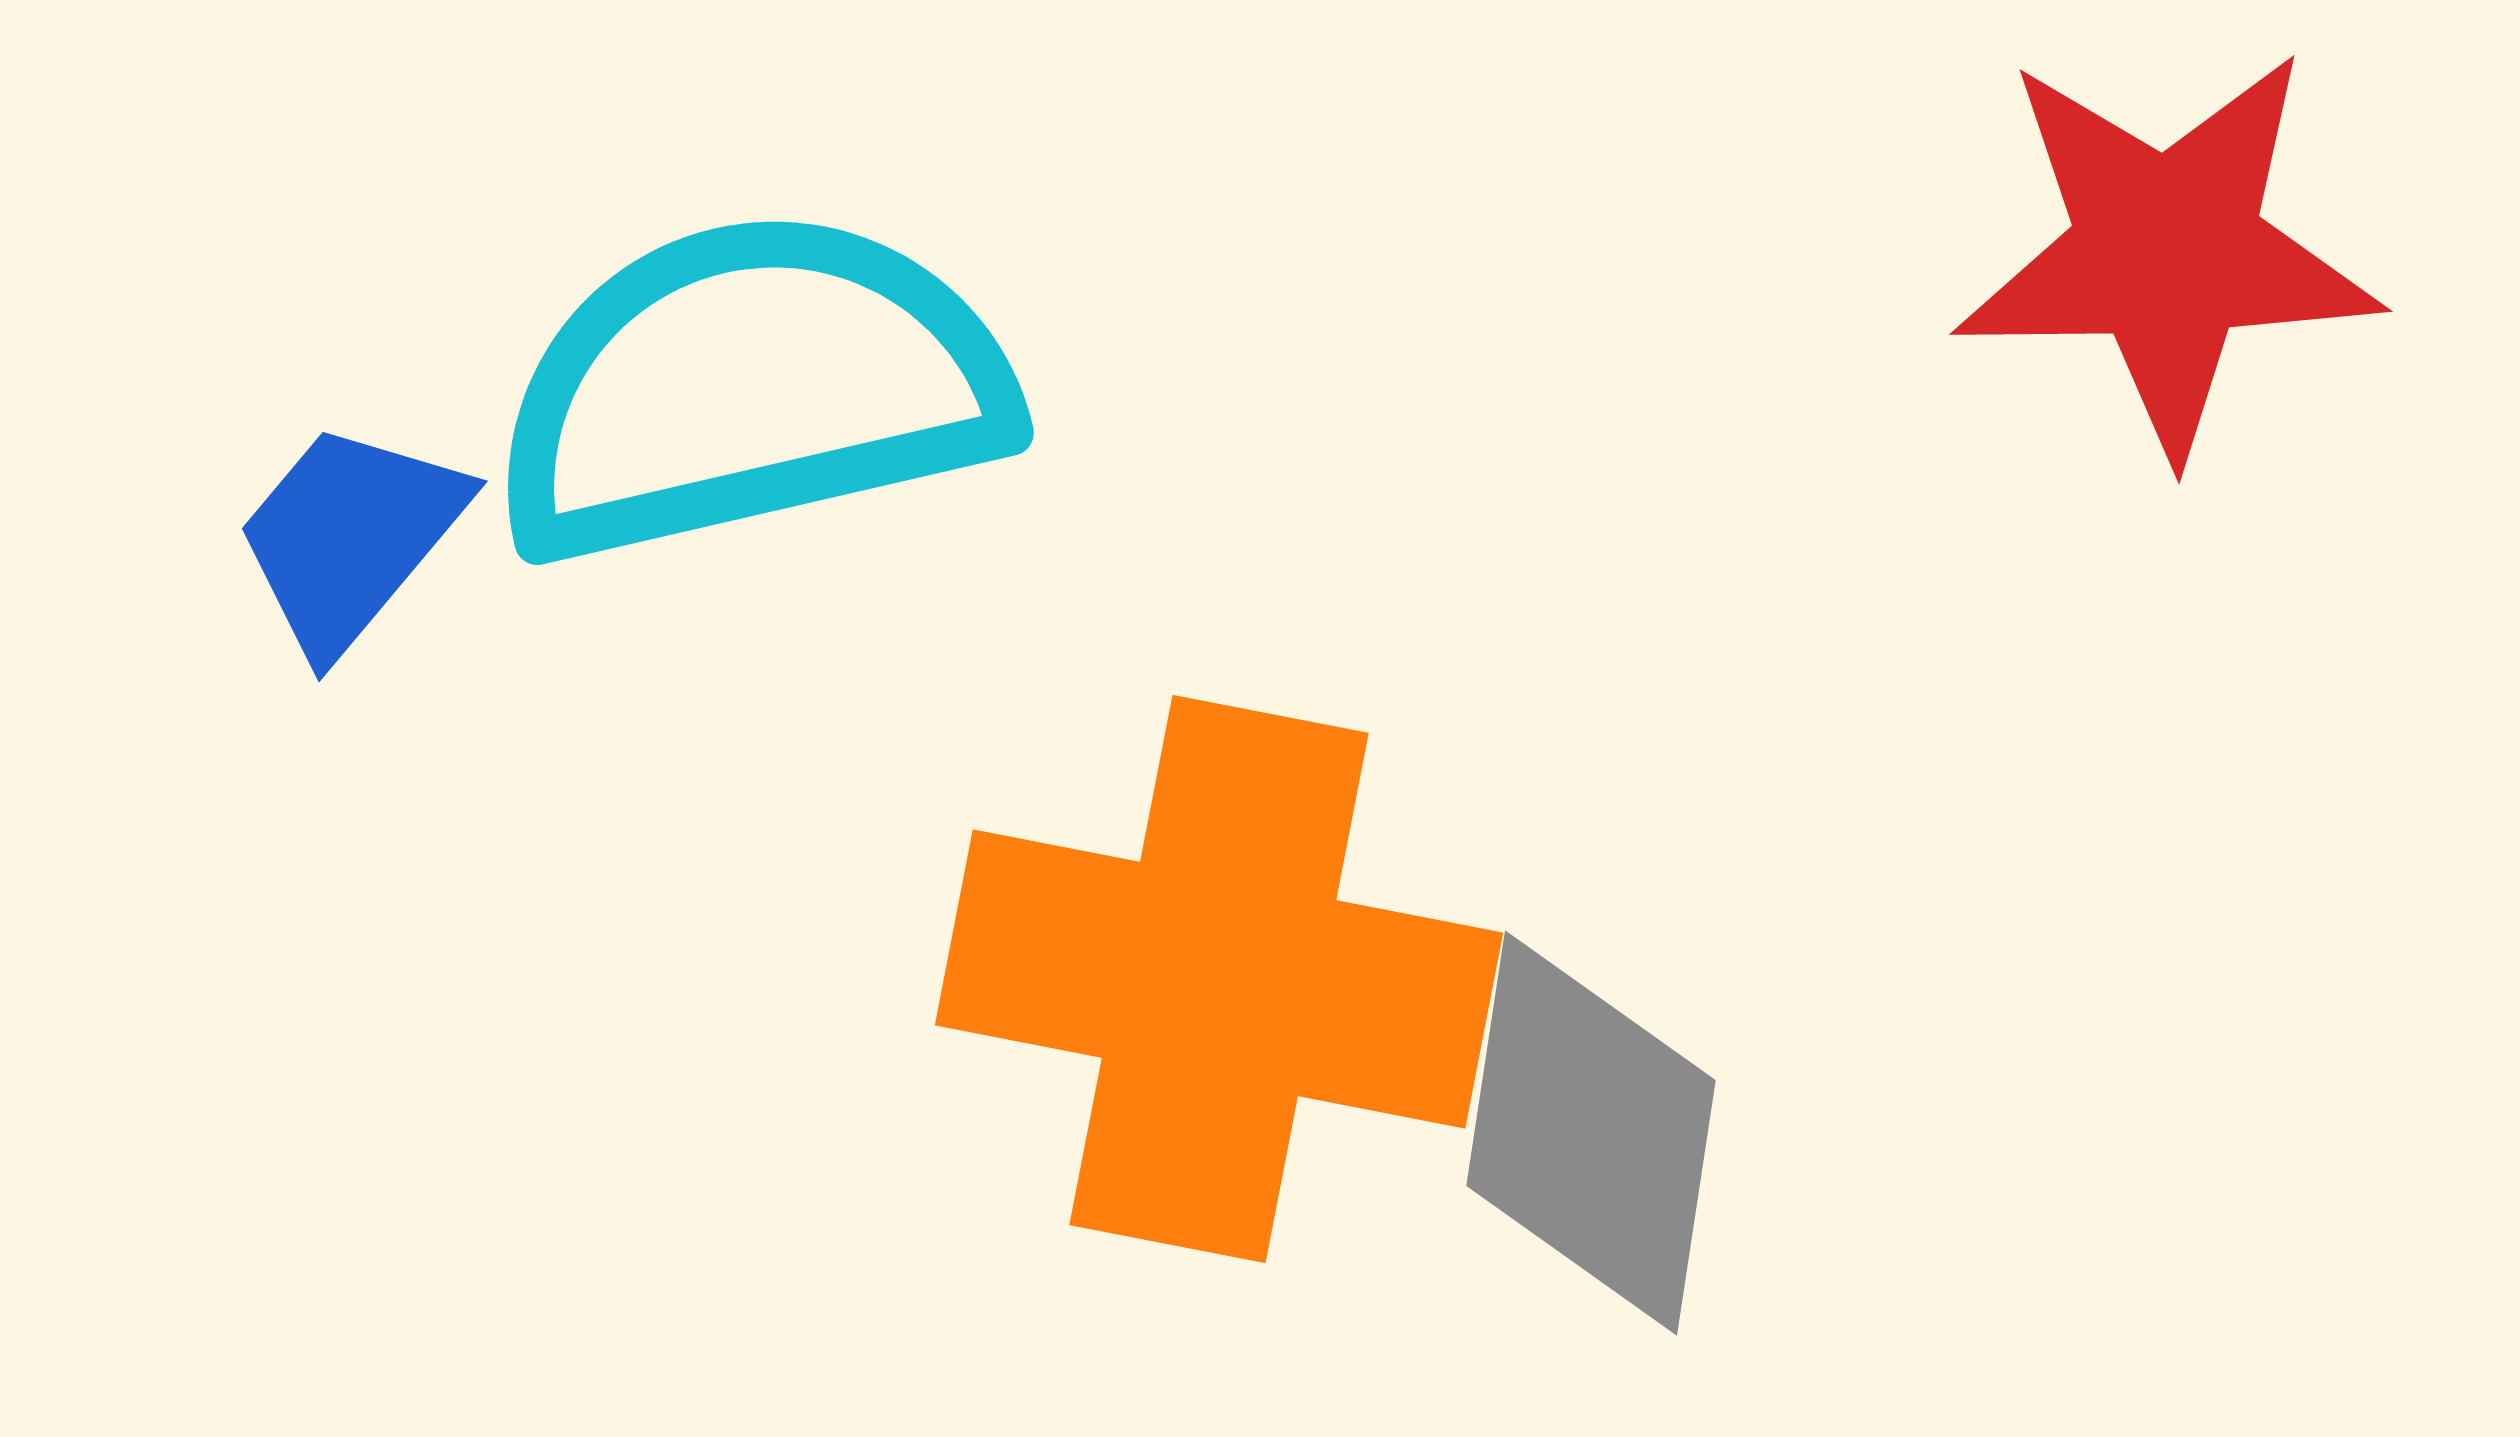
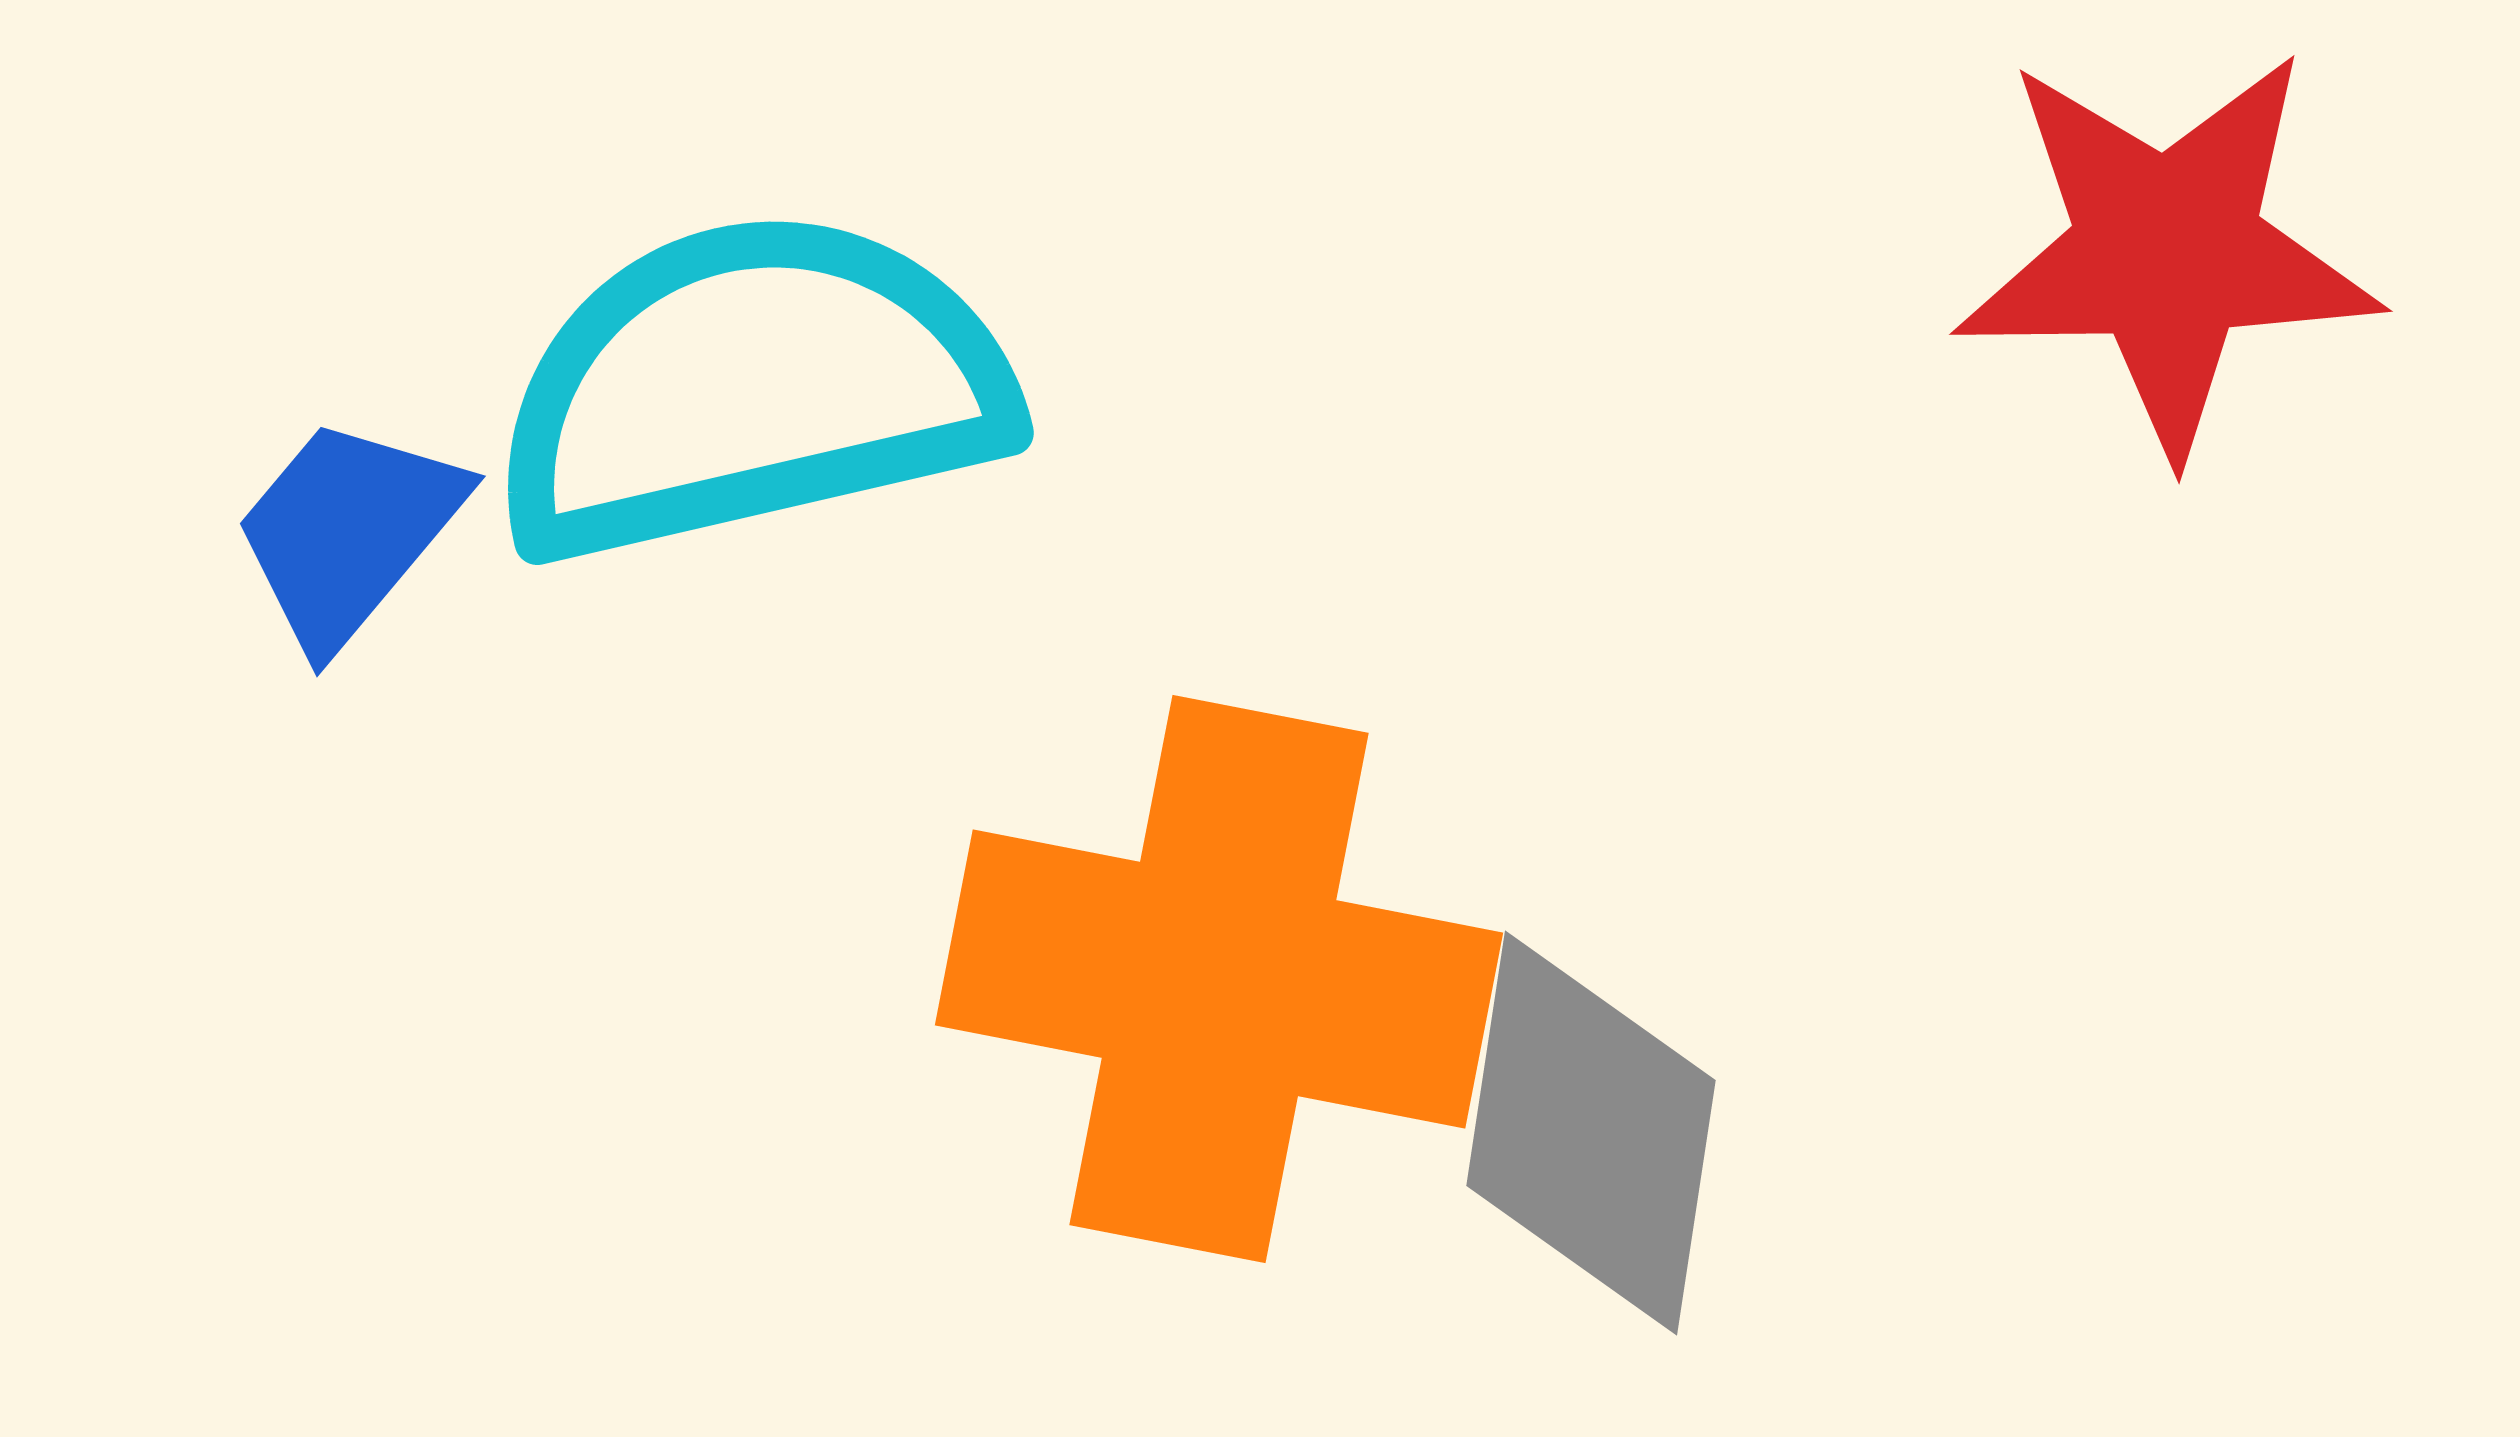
blue trapezoid: moved 2 px left, 5 px up
